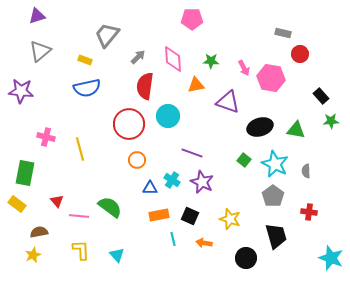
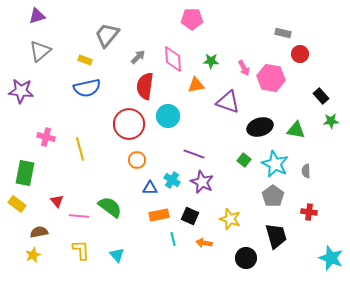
purple line at (192, 153): moved 2 px right, 1 px down
